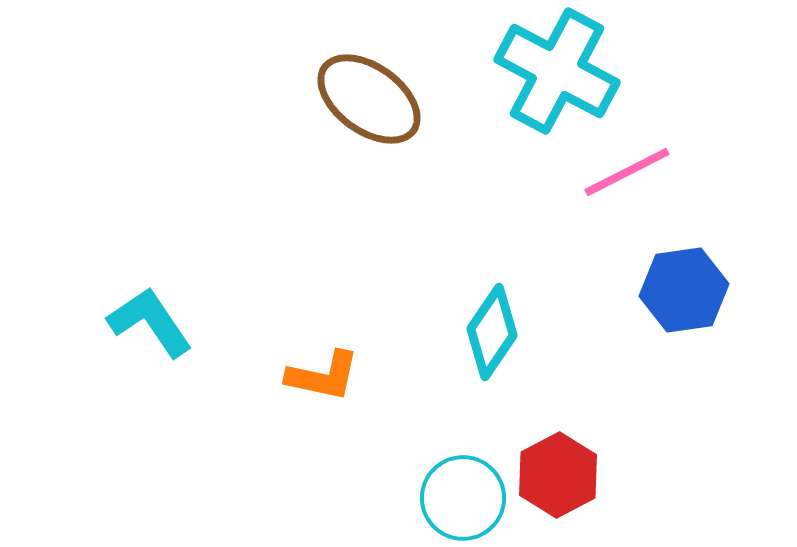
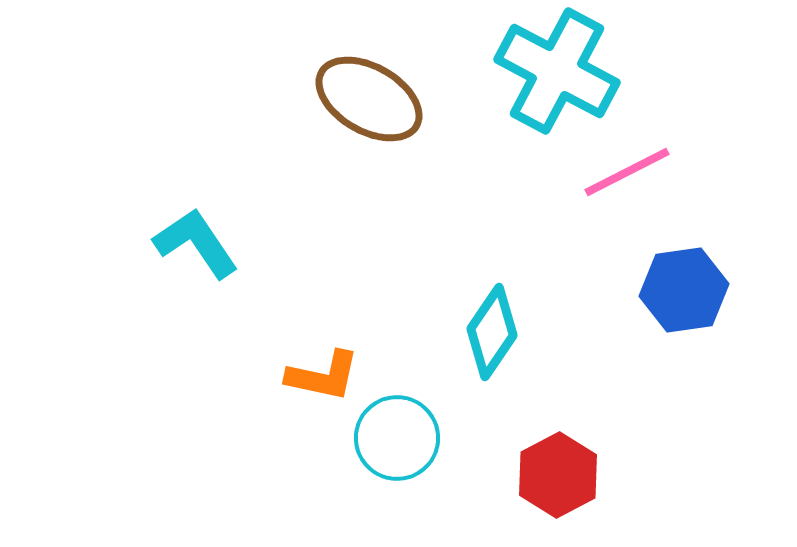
brown ellipse: rotated 6 degrees counterclockwise
cyan L-shape: moved 46 px right, 79 px up
cyan circle: moved 66 px left, 60 px up
